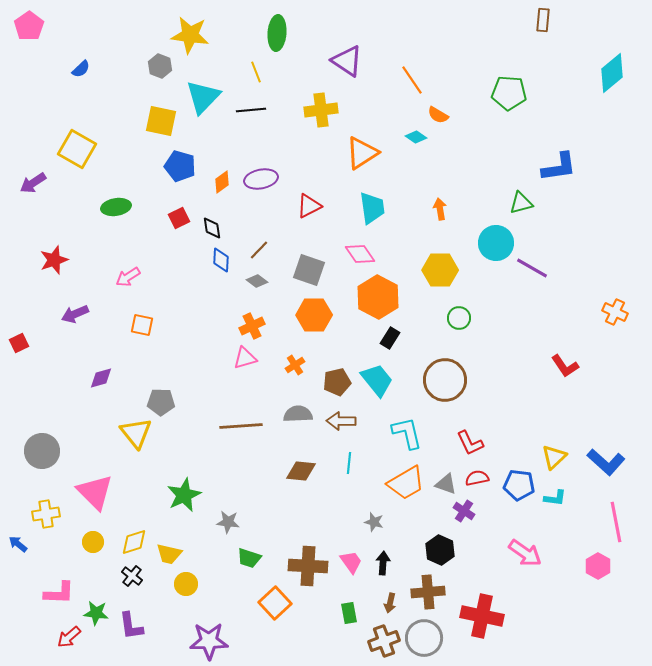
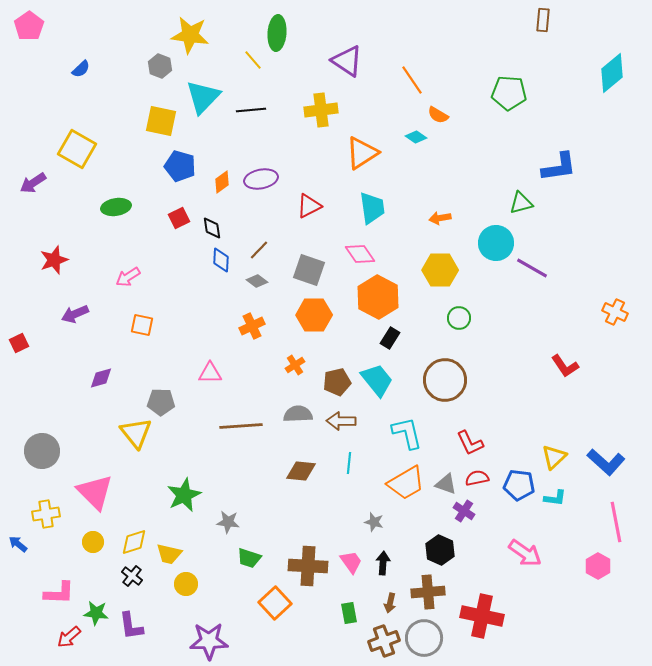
yellow line at (256, 72): moved 3 px left, 12 px up; rotated 20 degrees counterclockwise
orange arrow at (440, 209): moved 9 px down; rotated 90 degrees counterclockwise
pink triangle at (245, 358): moved 35 px left, 15 px down; rotated 15 degrees clockwise
